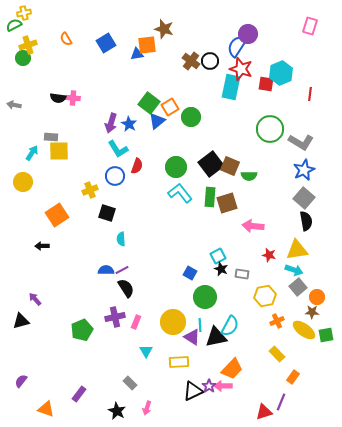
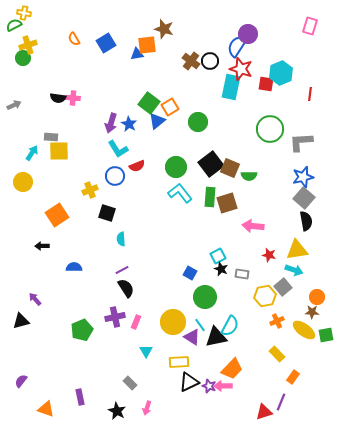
yellow cross at (24, 13): rotated 24 degrees clockwise
orange semicircle at (66, 39): moved 8 px right
gray arrow at (14, 105): rotated 144 degrees clockwise
green circle at (191, 117): moved 7 px right, 5 px down
gray L-shape at (301, 142): rotated 145 degrees clockwise
red semicircle at (137, 166): rotated 49 degrees clockwise
brown square at (230, 166): moved 2 px down
blue star at (304, 170): moved 1 px left, 7 px down; rotated 10 degrees clockwise
blue semicircle at (106, 270): moved 32 px left, 3 px up
gray square at (298, 287): moved 15 px left
cyan line at (200, 325): rotated 32 degrees counterclockwise
purple star at (209, 386): rotated 16 degrees counterclockwise
black triangle at (193, 391): moved 4 px left, 9 px up
purple rectangle at (79, 394): moved 1 px right, 3 px down; rotated 49 degrees counterclockwise
